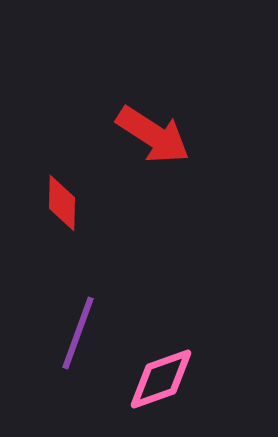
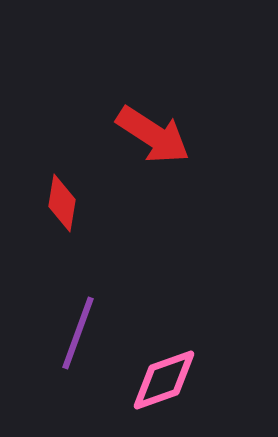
red diamond: rotated 8 degrees clockwise
pink diamond: moved 3 px right, 1 px down
